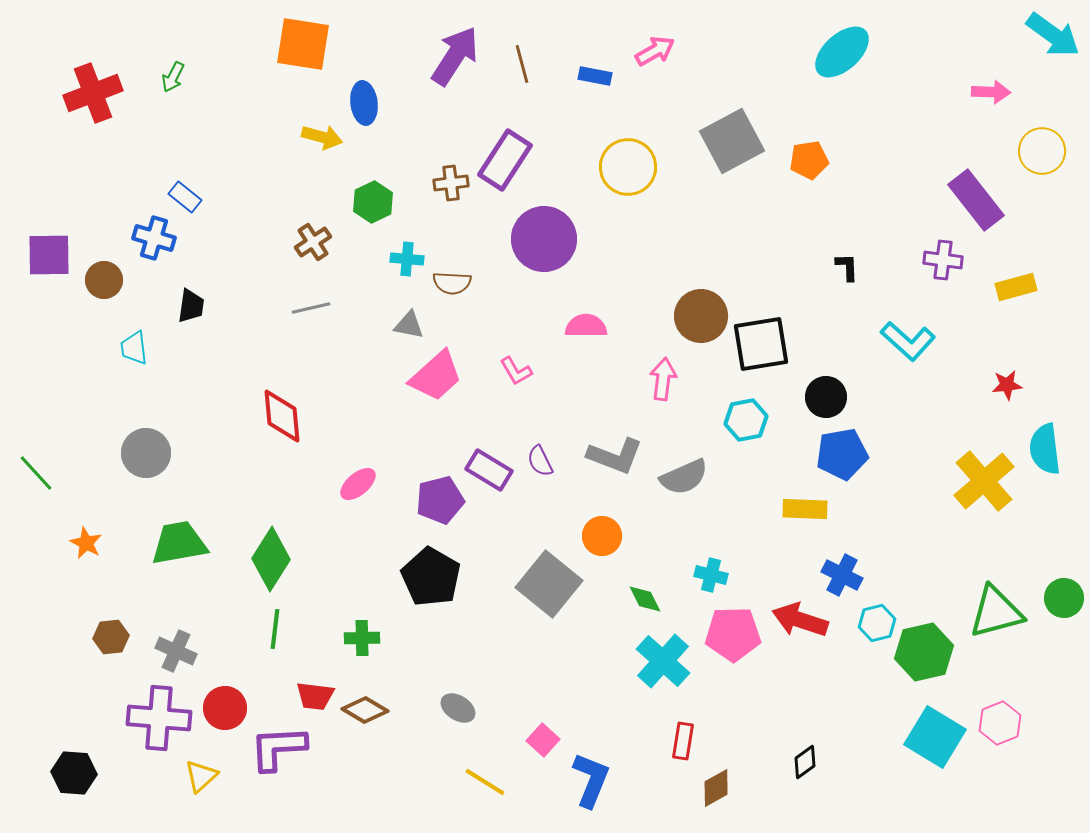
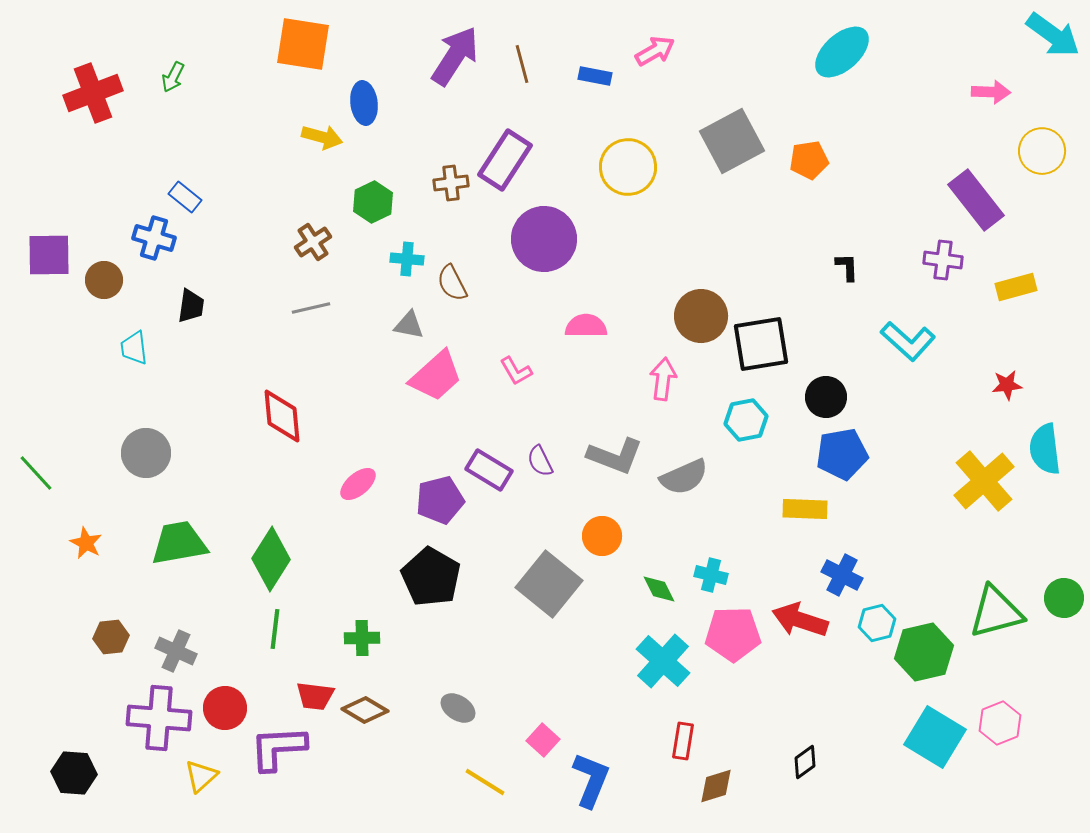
brown semicircle at (452, 283): rotated 60 degrees clockwise
green diamond at (645, 599): moved 14 px right, 10 px up
brown diamond at (716, 788): moved 2 px up; rotated 12 degrees clockwise
